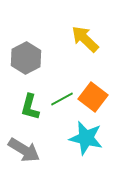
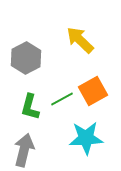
yellow arrow: moved 5 px left, 1 px down
orange square: moved 6 px up; rotated 24 degrees clockwise
cyan star: rotated 16 degrees counterclockwise
gray arrow: rotated 108 degrees counterclockwise
